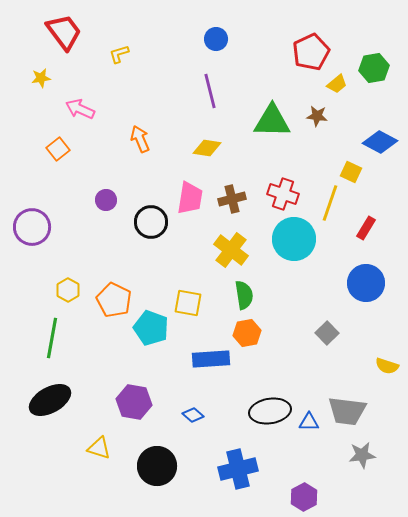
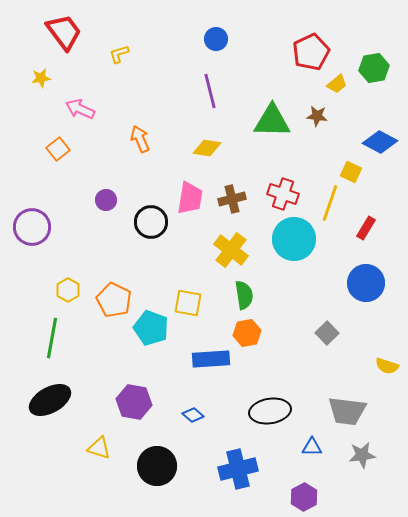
blue triangle at (309, 422): moved 3 px right, 25 px down
